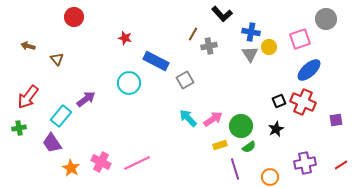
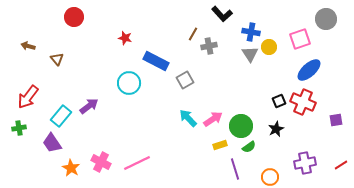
purple arrow: moved 3 px right, 7 px down
